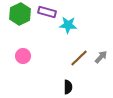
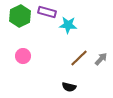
green hexagon: moved 2 px down
gray arrow: moved 2 px down
black semicircle: moved 1 px right; rotated 104 degrees clockwise
